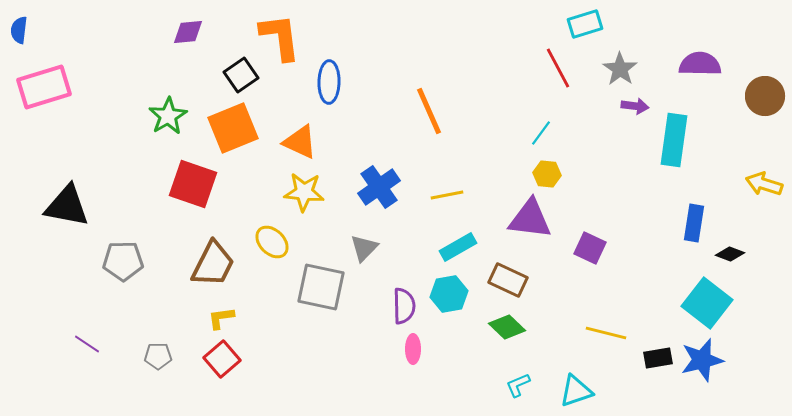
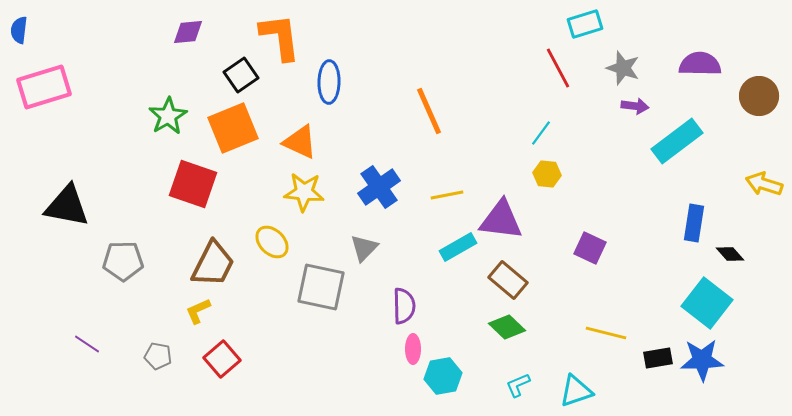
gray star at (620, 69): moved 3 px right, 1 px up; rotated 16 degrees counterclockwise
brown circle at (765, 96): moved 6 px left
cyan rectangle at (674, 140): moved 3 px right, 1 px down; rotated 45 degrees clockwise
purple triangle at (530, 219): moved 29 px left, 1 px down
black diamond at (730, 254): rotated 28 degrees clockwise
brown rectangle at (508, 280): rotated 15 degrees clockwise
cyan hexagon at (449, 294): moved 6 px left, 82 px down
yellow L-shape at (221, 318): moved 23 px left, 7 px up; rotated 16 degrees counterclockwise
gray pentagon at (158, 356): rotated 12 degrees clockwise
blue star at (702, 360): rotated 12 degrees clockwise
